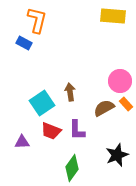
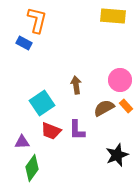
pink circle: moved 1 px up
brown arrow: moved 6 px right, 7 px up
orange rectangle: moved 2 px down
green diamond: moved 40 px left
